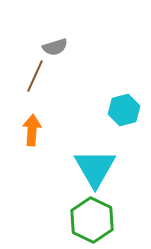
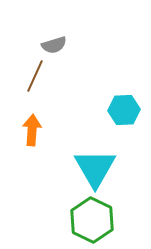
gray semicircle: moved 1 px left, 2 px up
cyan hexagon: rotated 12 degrees clockwise
